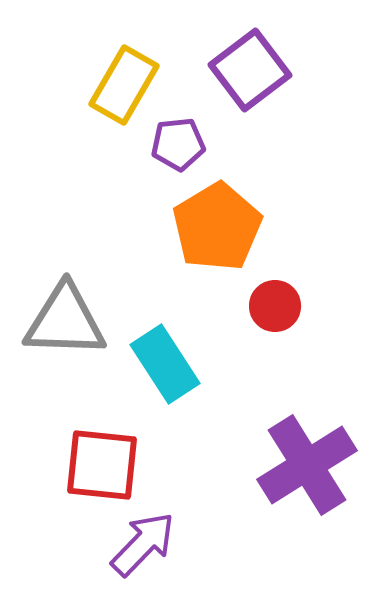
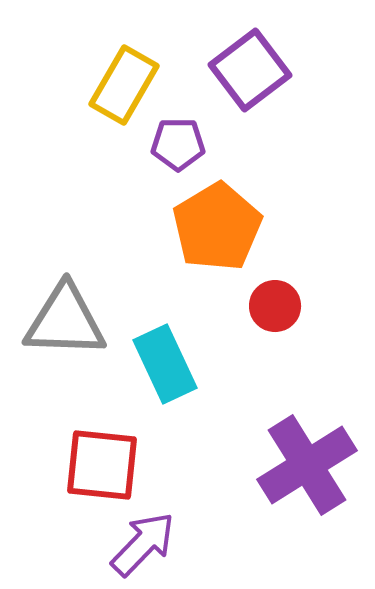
purple pentagon: rotated 6 degrees clockwise
cyan rectangle: rotated 8 degrees clockwise
